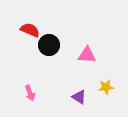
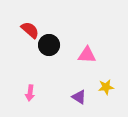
red semicircle: rotated 18 degrees clockwise
pink arrow: rotated 28 degrees clockwise
